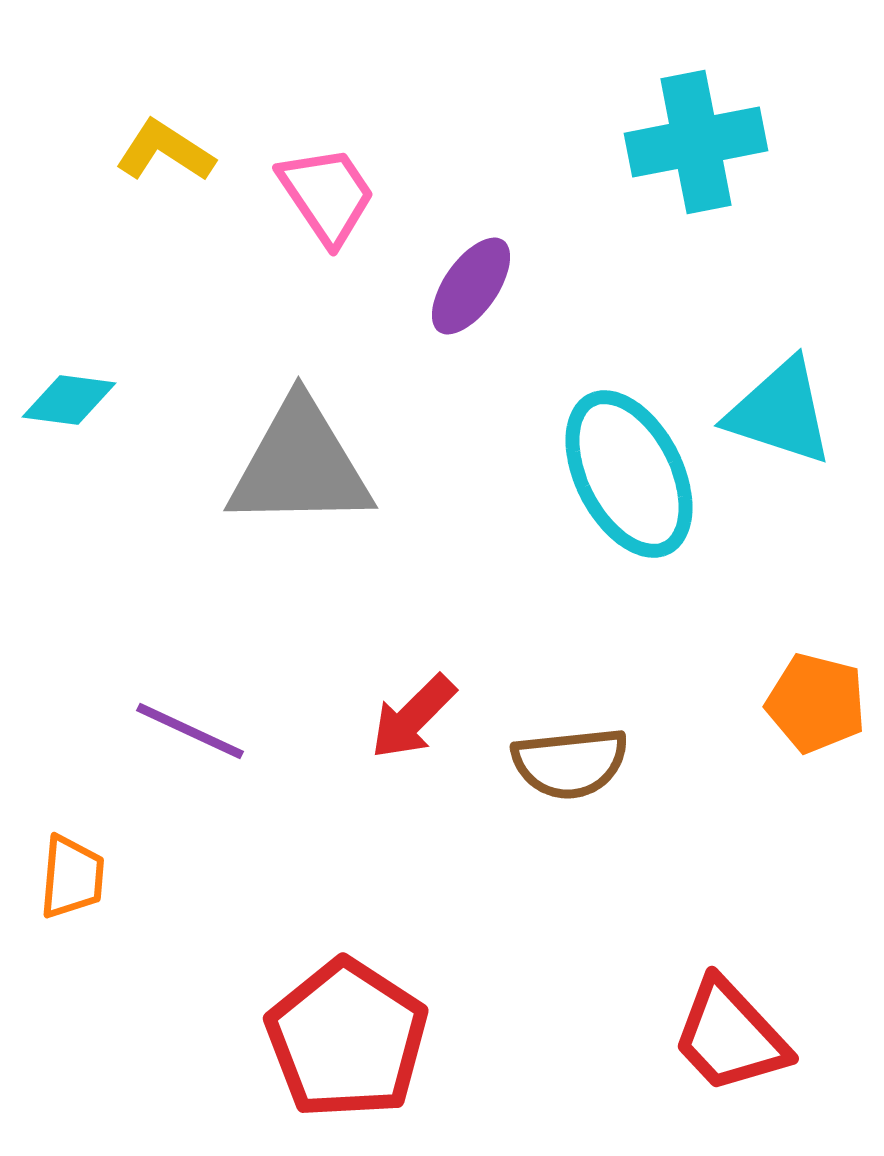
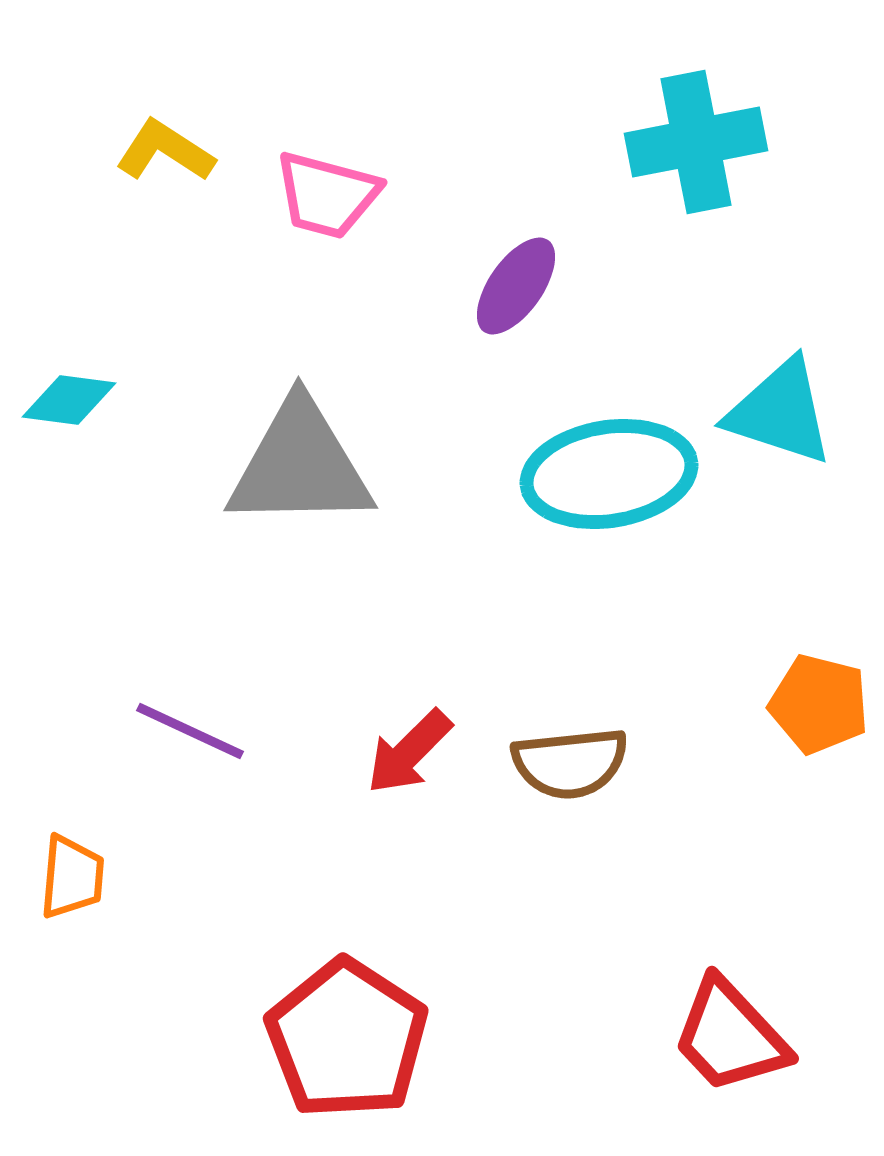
pink trapezoid: rotated 139 degrees clockwise
purple ellipse: moved 45 px right
cyan ellipse: moved 20 px left; rotated 72 degrees counterclockwise
orange pentagon: moved 3 px right, 1 px down
red arrow: moved 4 px left, 35 px down
